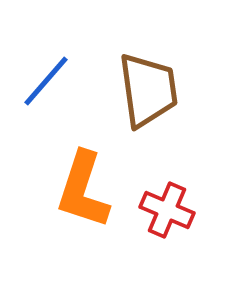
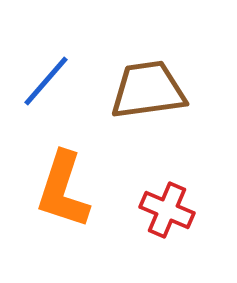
brown trapezoid: rotated 90 degrees counterclockwise
orange L-shape: moved 20 px left
